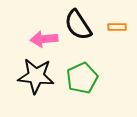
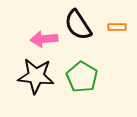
green pentagon: moved 1 px up; rotated 16 degrees counterclockwise
